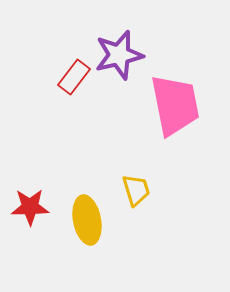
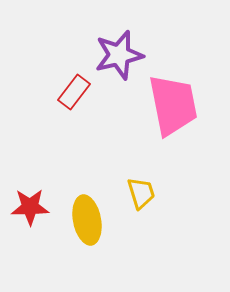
red rectangle: moved 15 px down
pink trapezoid: moved 2 px left
yellow trapezoid: moved 5 px right, 3 px down
